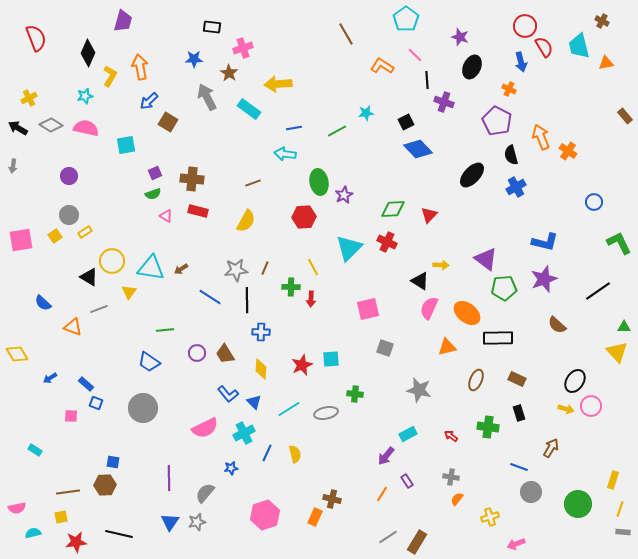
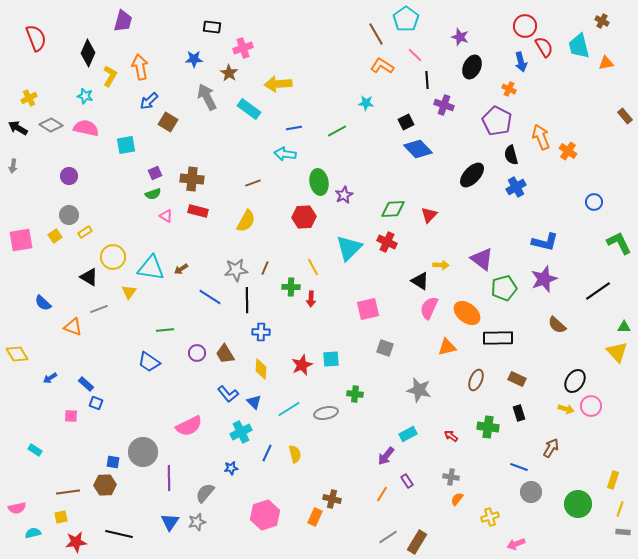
brown line at (346, 34): moved 30 px right
cyan star at (85, 96): rotated 28 degrees clockwise
purple cross at (444, 102): moved 3 px down
cyan star at (366, 113): moved 10 px up; rotated 14 degrees clockwise
purple triangle at (486, 259): moved 4 px left
yellow circle at (112, 261): moved 1 px right, 4 px up
green pentagon at (504, 288): rotated 10 degrees counterclockwise
gray circle at (143, 408): moved 44 px down
pink semicircle at (205, 428): moved 16 px left, 2 px up
cyan cross at (244, 433): moved 3 px left, 1 px up
